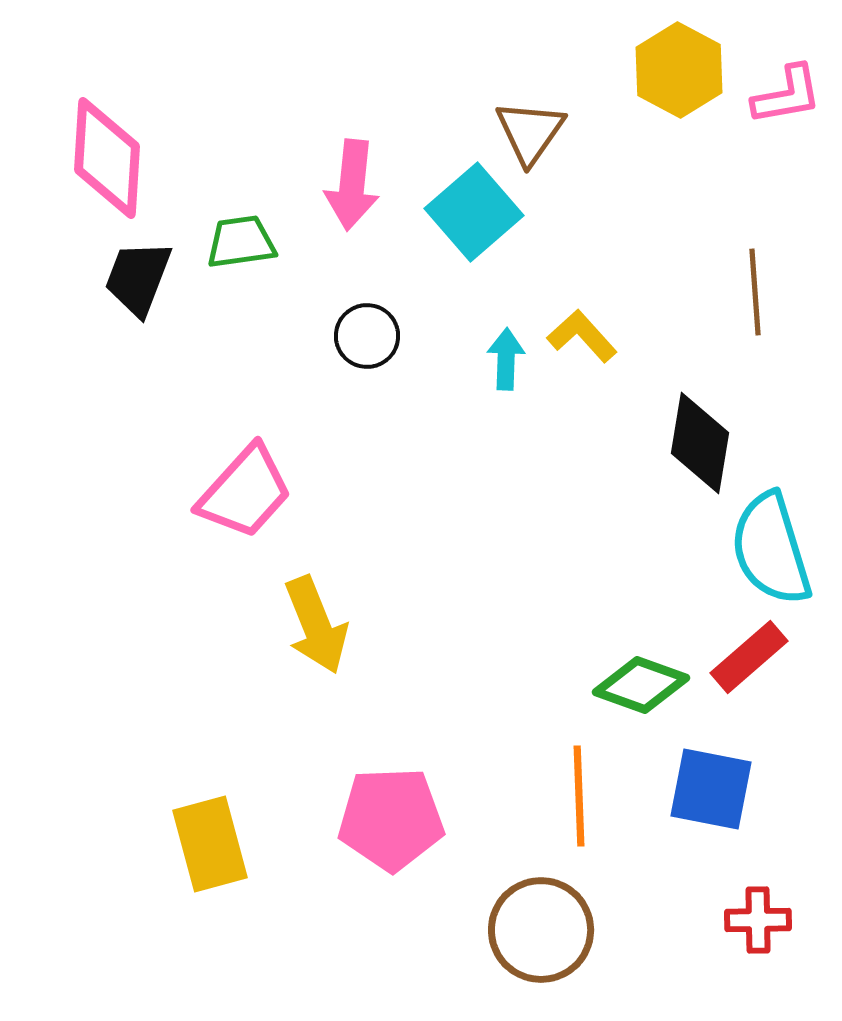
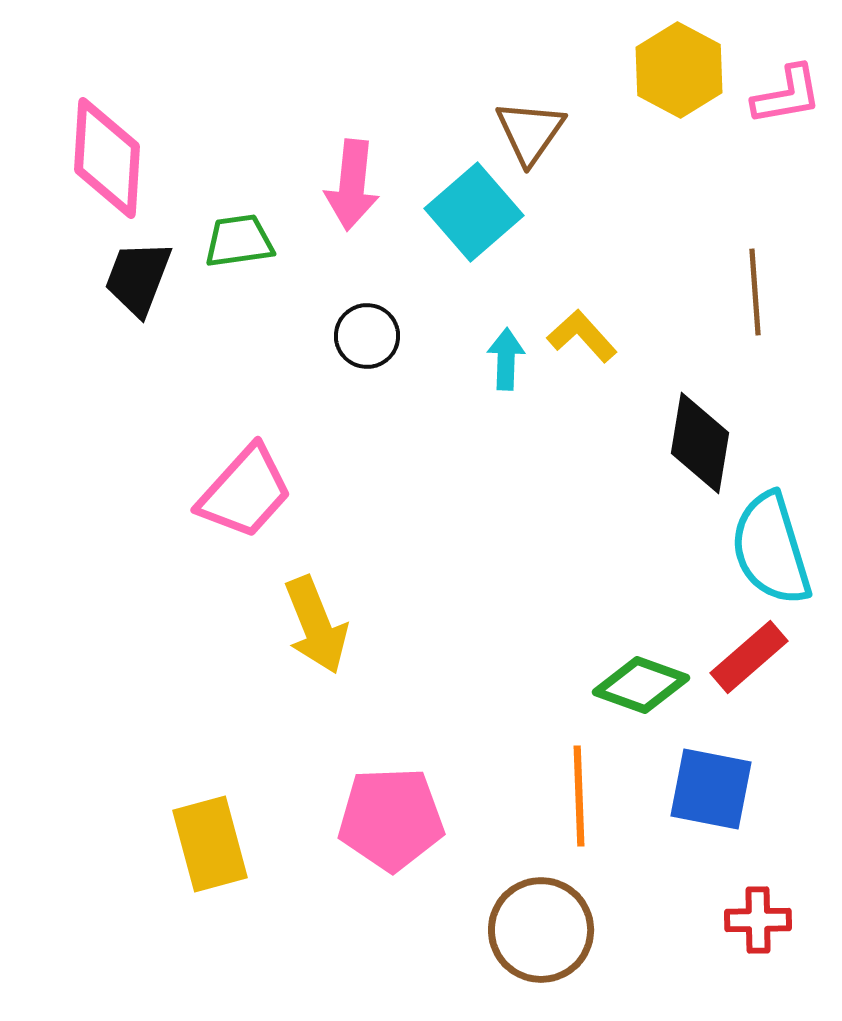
green trapezoid: moved 2 px left, 1 px up
